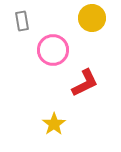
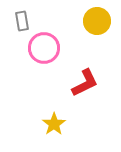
yellow circle: moved 5 px right, 3 px down
pink circle: moved 9 px left, 2 px up
